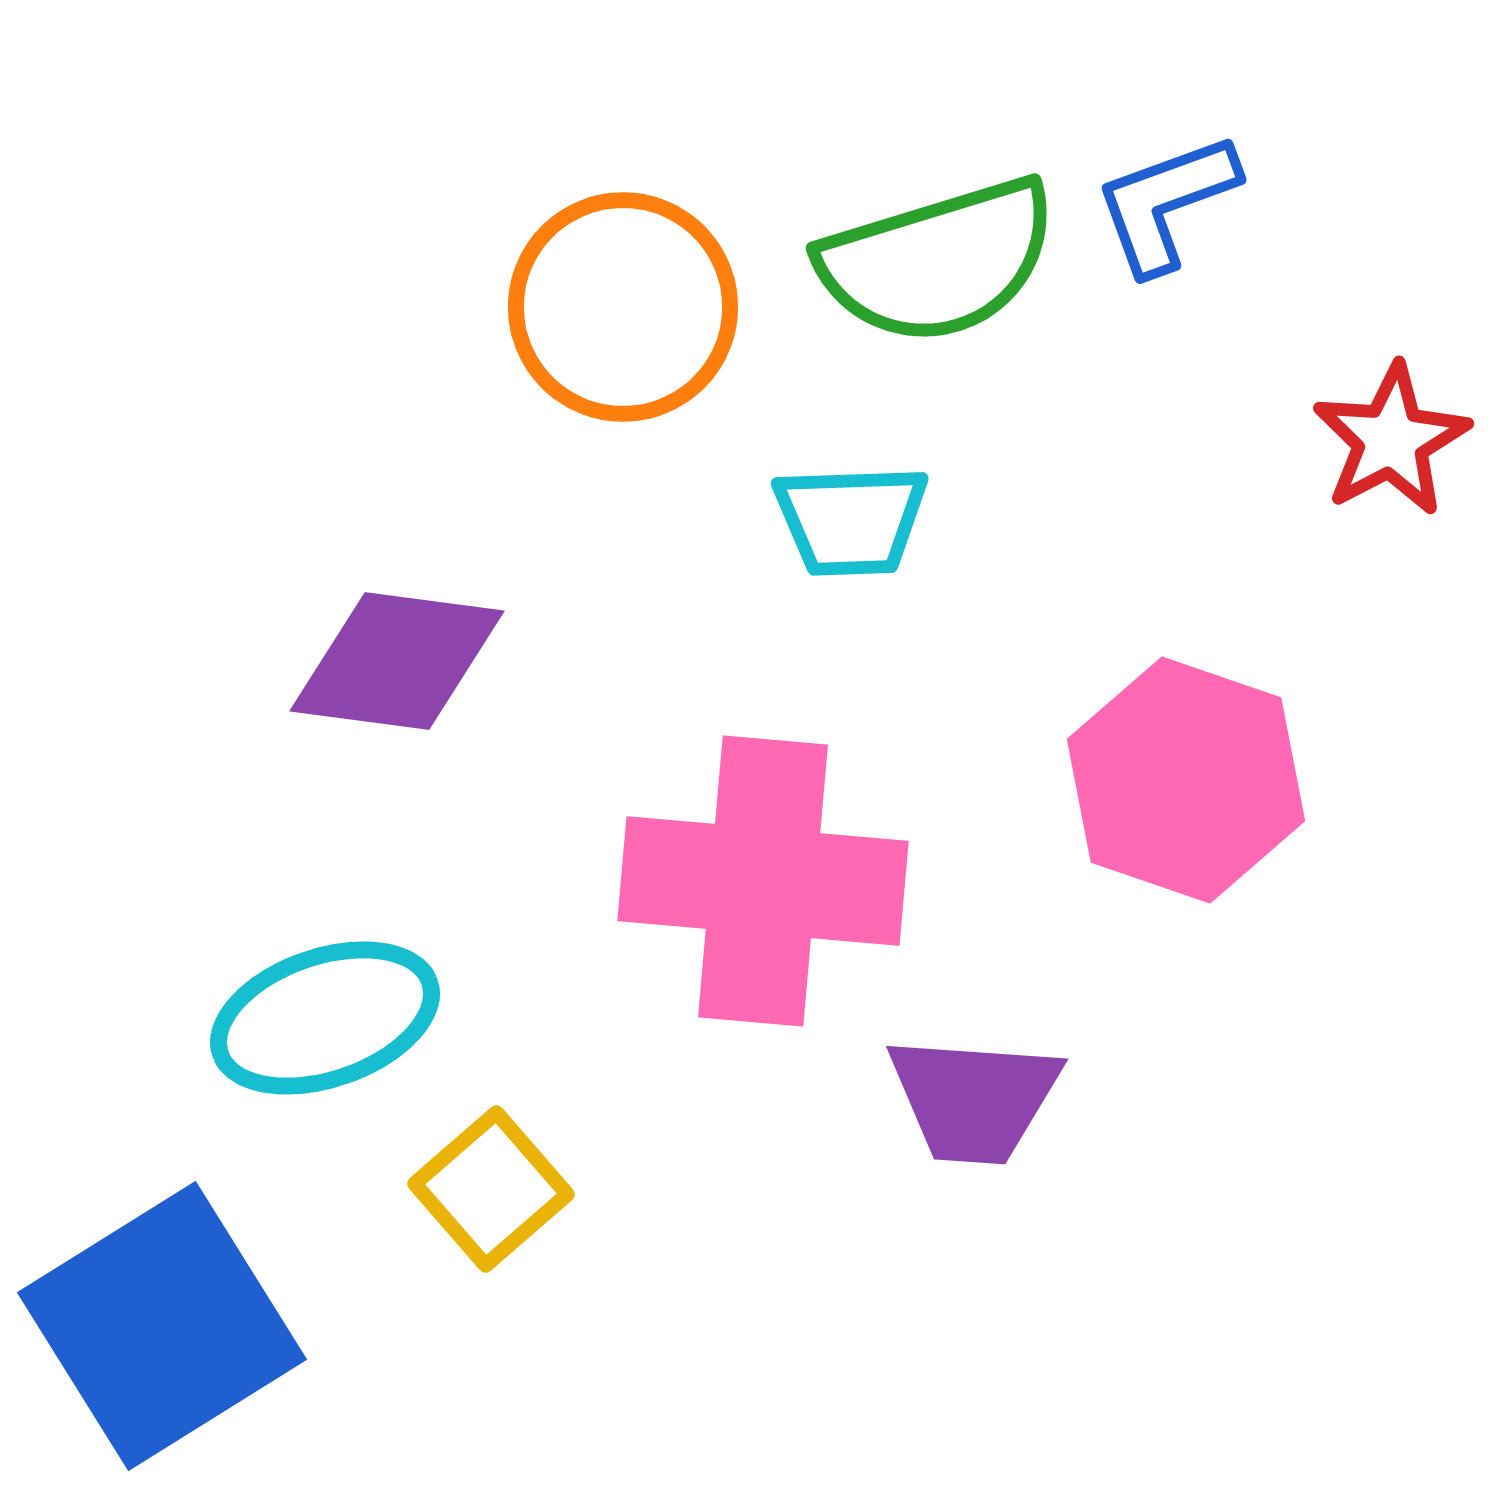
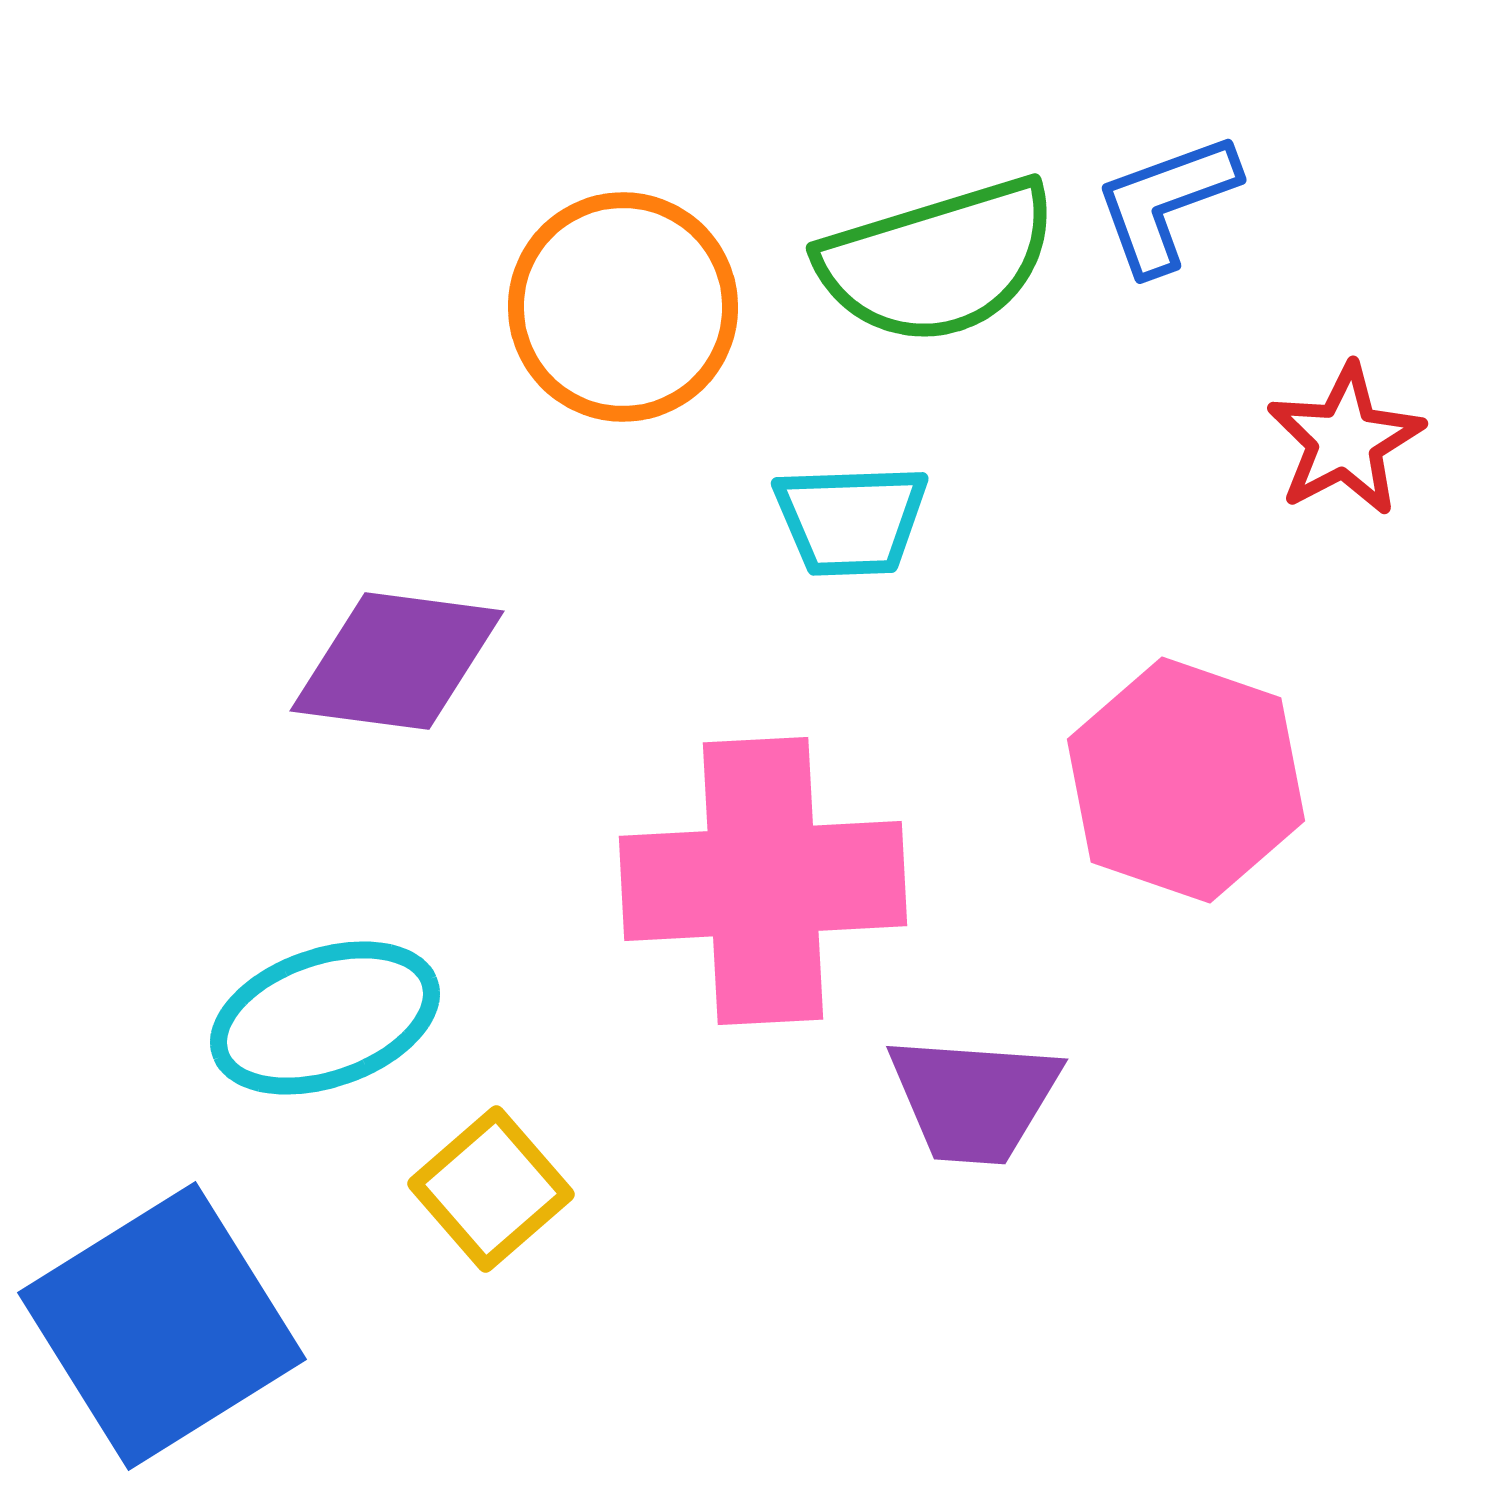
red star: moved 46 px left
pink cross: rotated 8 degrees counterclockwise
